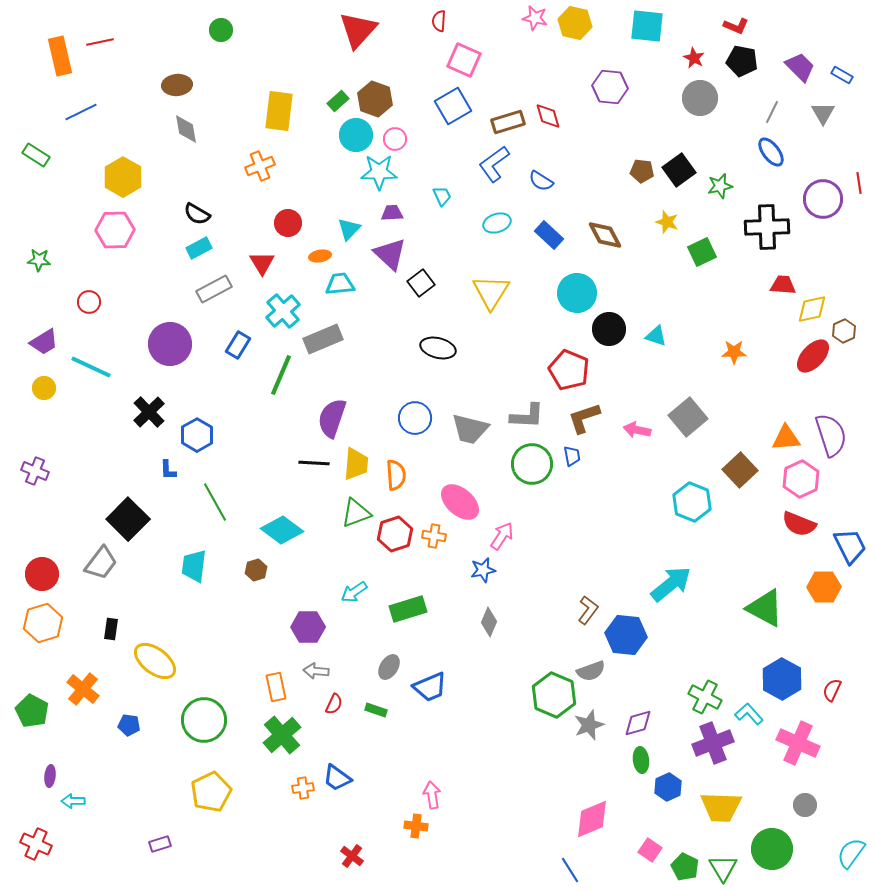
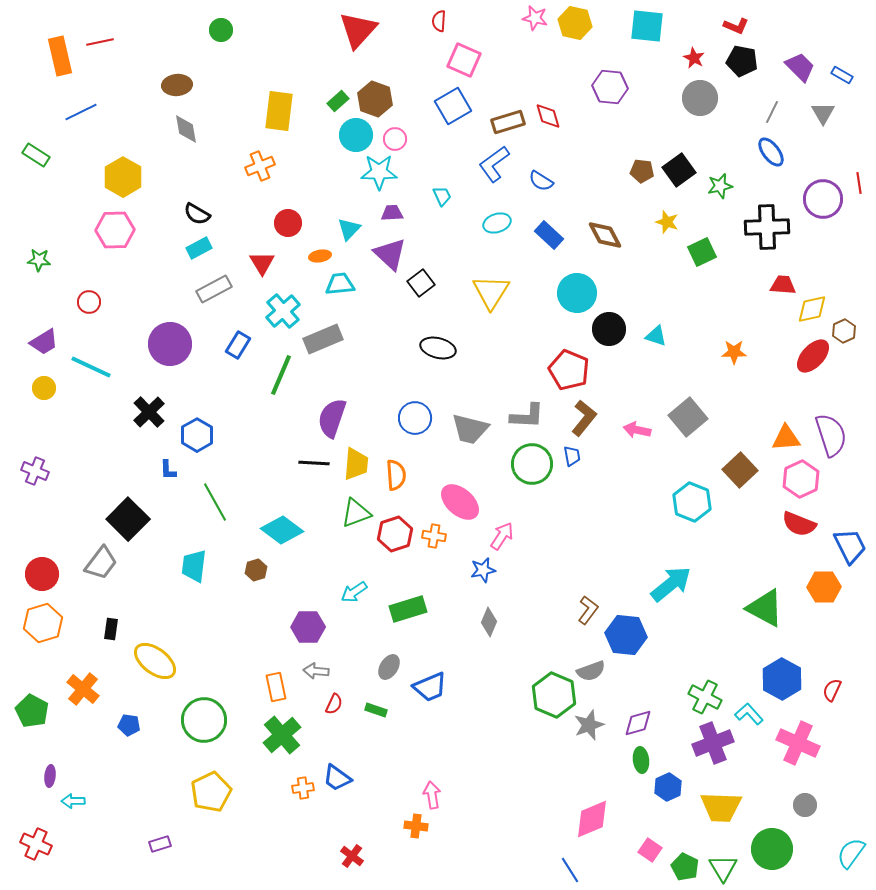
brown L-shape at (584, 418): rotated 147 degrees clockwise
